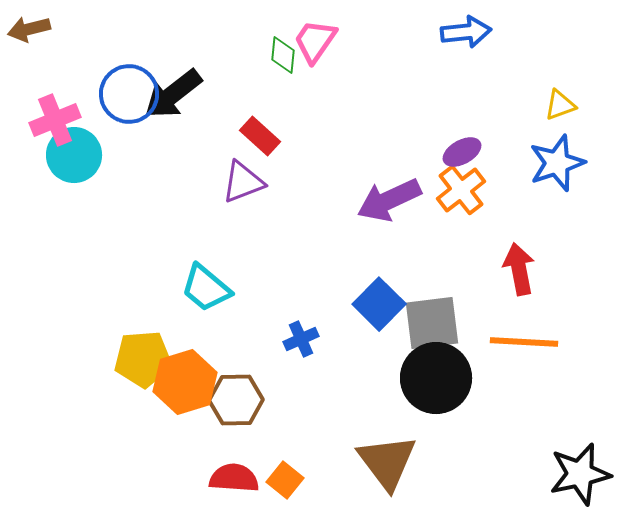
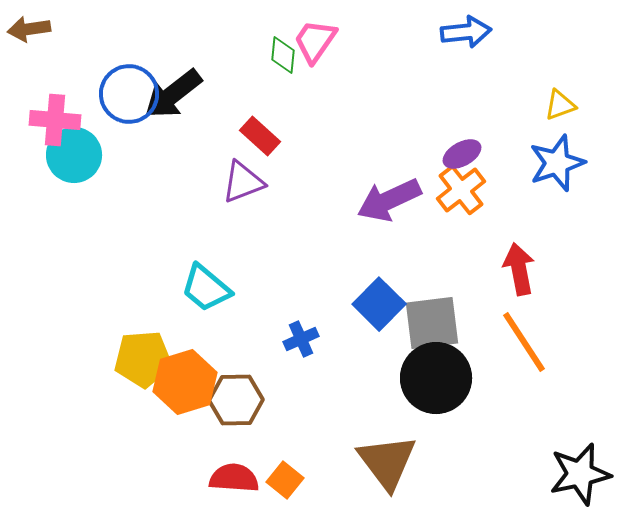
brown arrow: rotated 6 degrees clockwise
pink cross: rotated 27 degrees clockwise
purple ellipse: moved 2 px down
orange line: rotated 54 degrees clockwise
